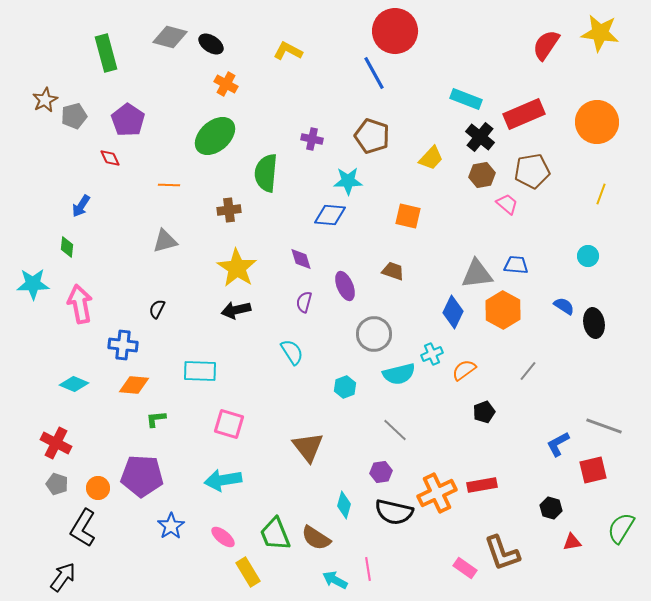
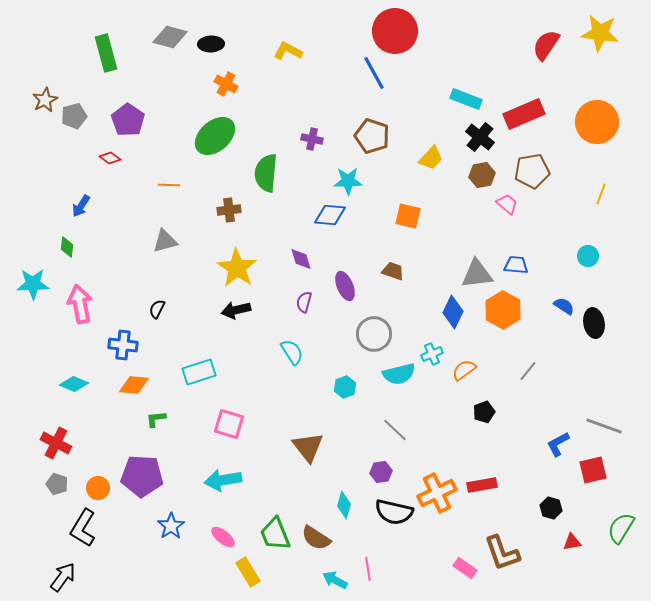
black ellipse at (211, 44): rotated 35 degrees counterclockwise
red diamond at (110, 158): rotated 30 degrees counterclockwise
cyan rectangle at (200, 371): moved 1 px left, 1 px down; rotated 20 degrees counterclockwise
